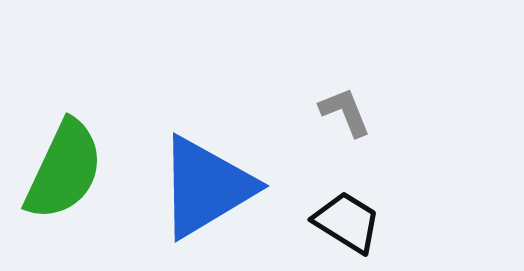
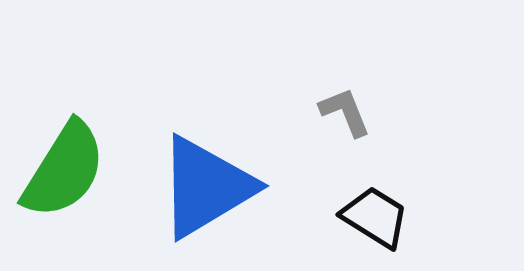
green semicircle: rotated 7 degrees clockwise
black trapezoid: moved 28 px right, 5 px up
